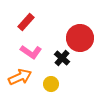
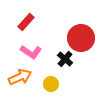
red circle: moved 1 px right
black cross: moved 3 px right, 1 px down
